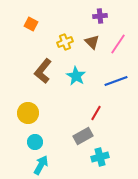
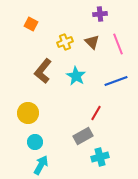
purple cross: moved 2 px up
pink line: rotated 55 degrees counterclockwise
